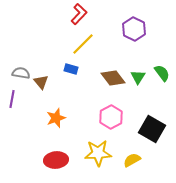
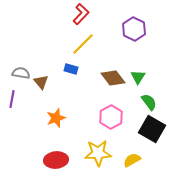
red L-shape: moved 2 px right
green semicircle: moved 13 px left, 29 px down
